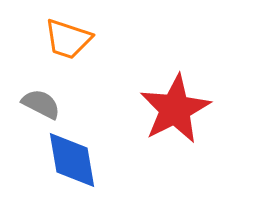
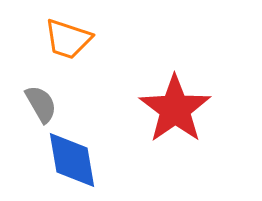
gray semicircle: rotated 33 degrees clockwise
red star: rotated 8 degrees counterclockwise
